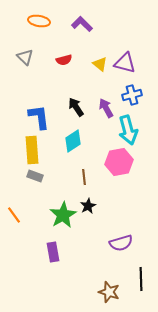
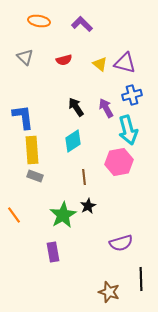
blue L-shape: moved 16 px left
